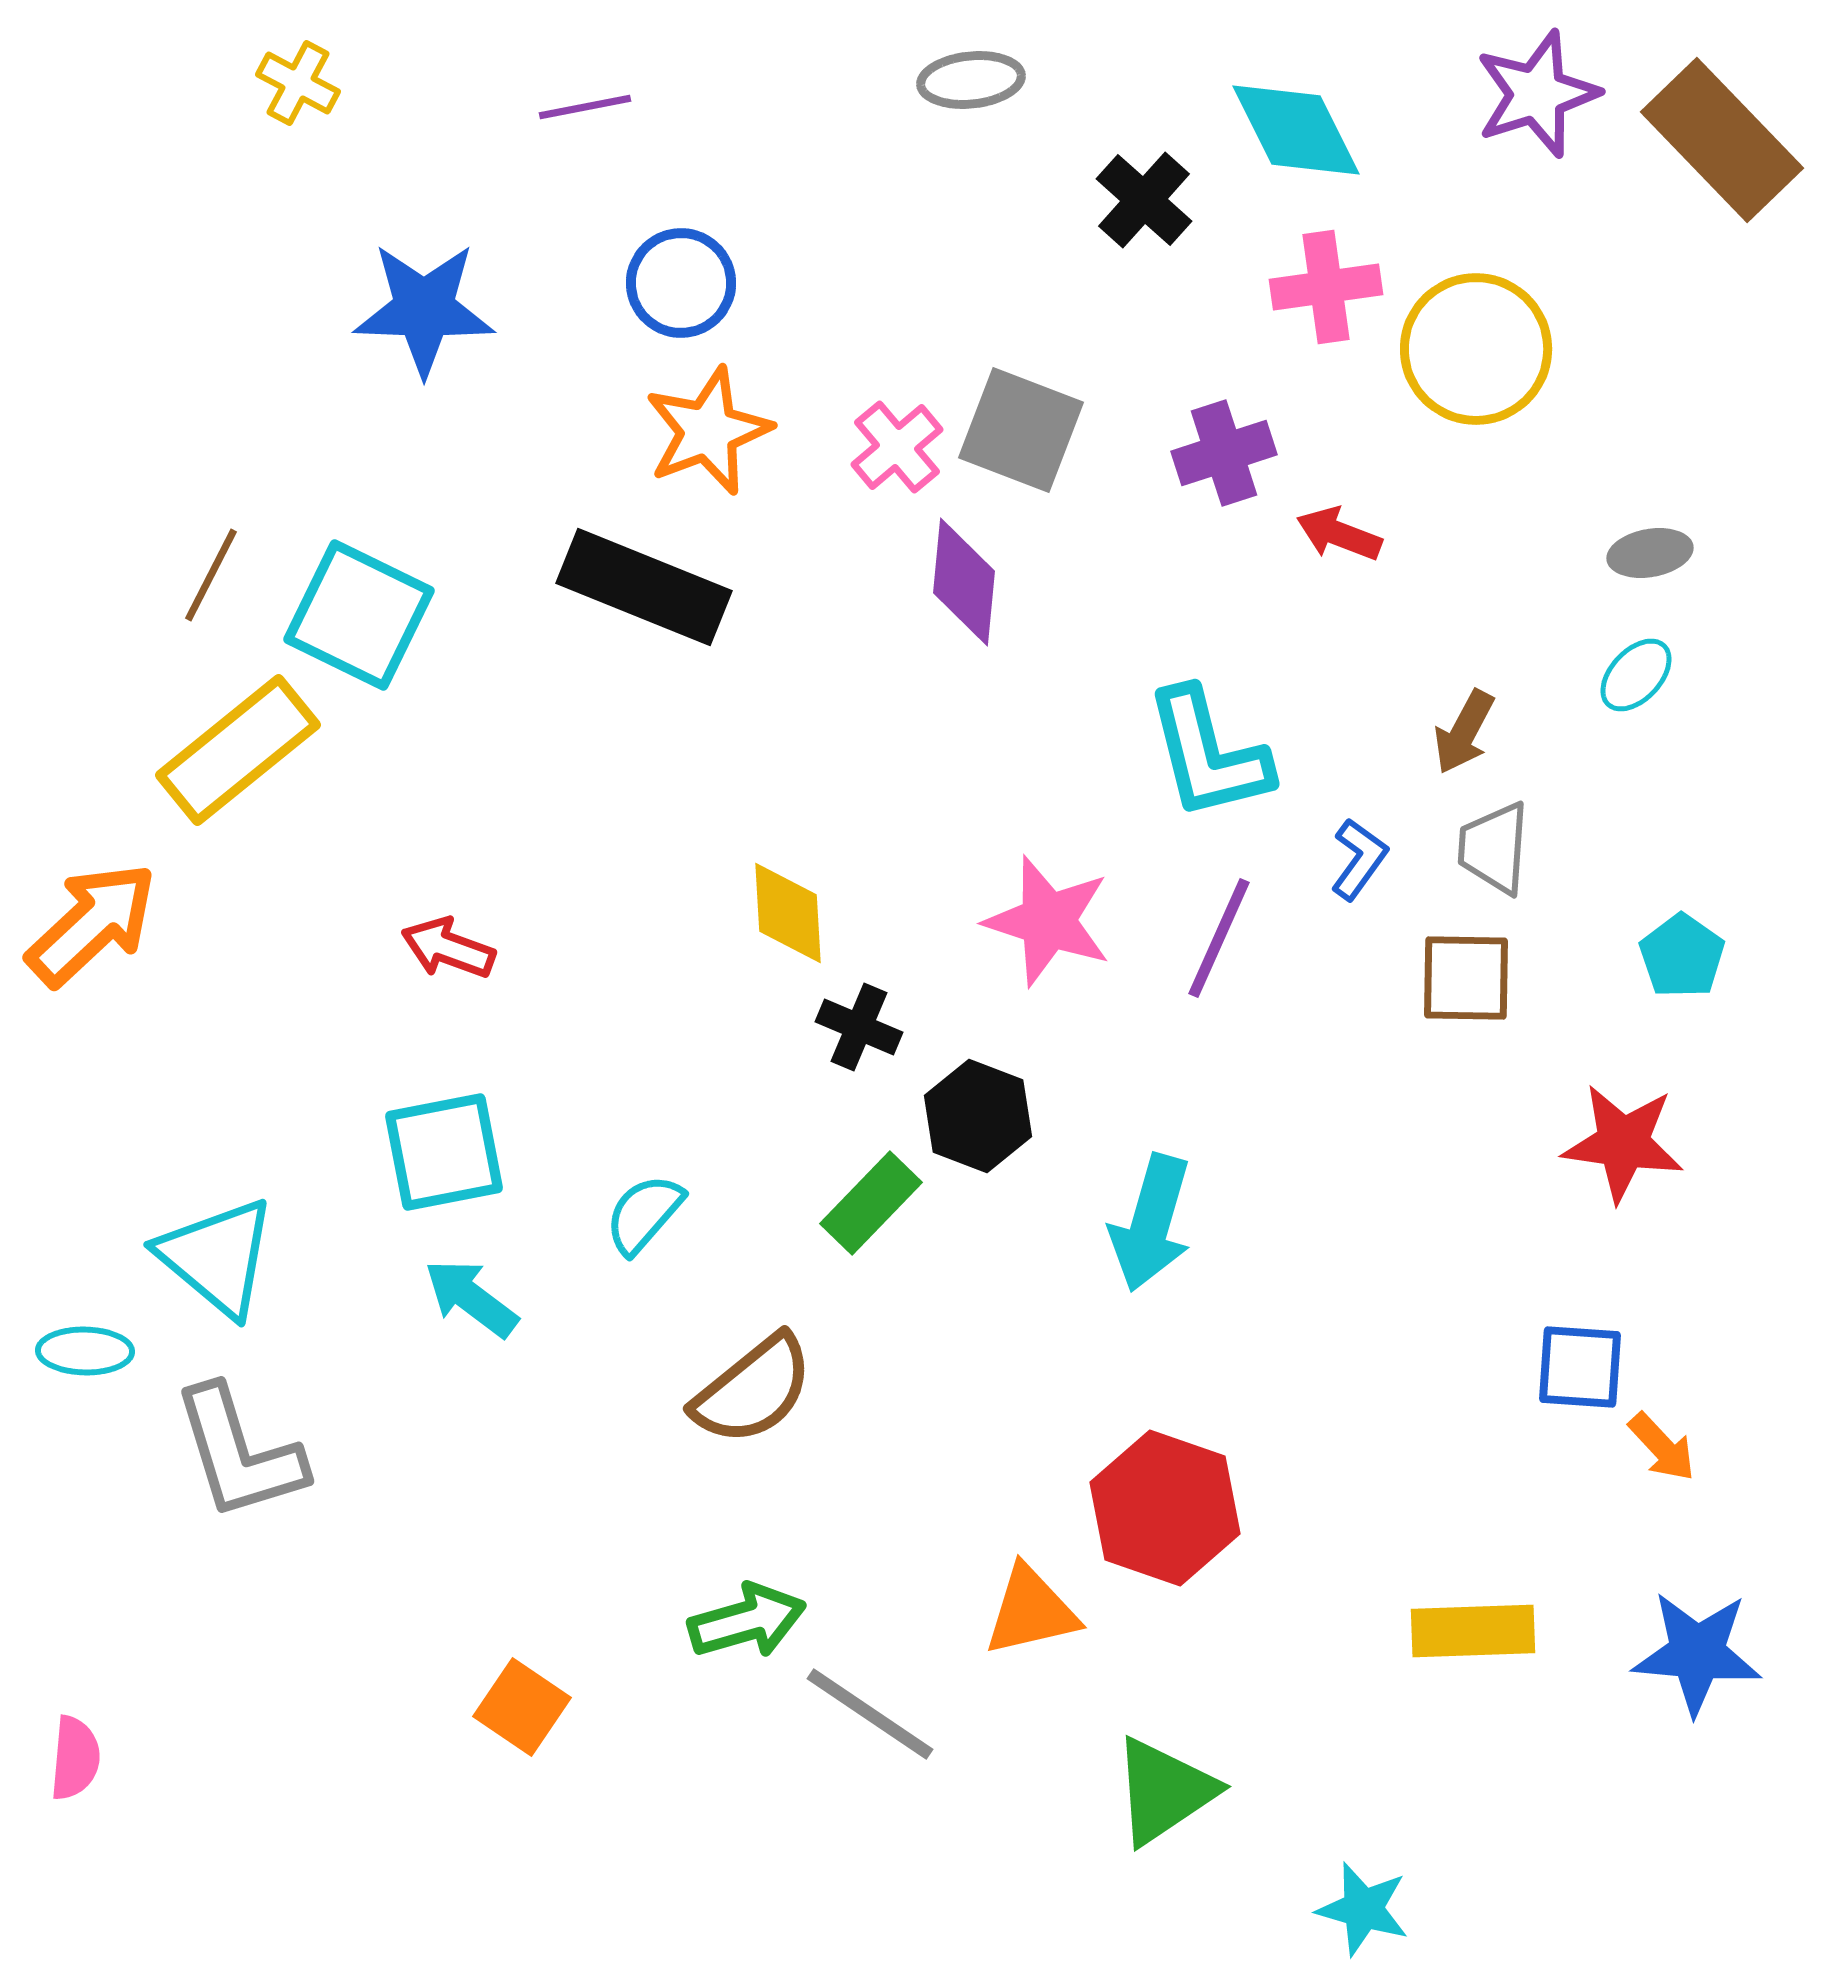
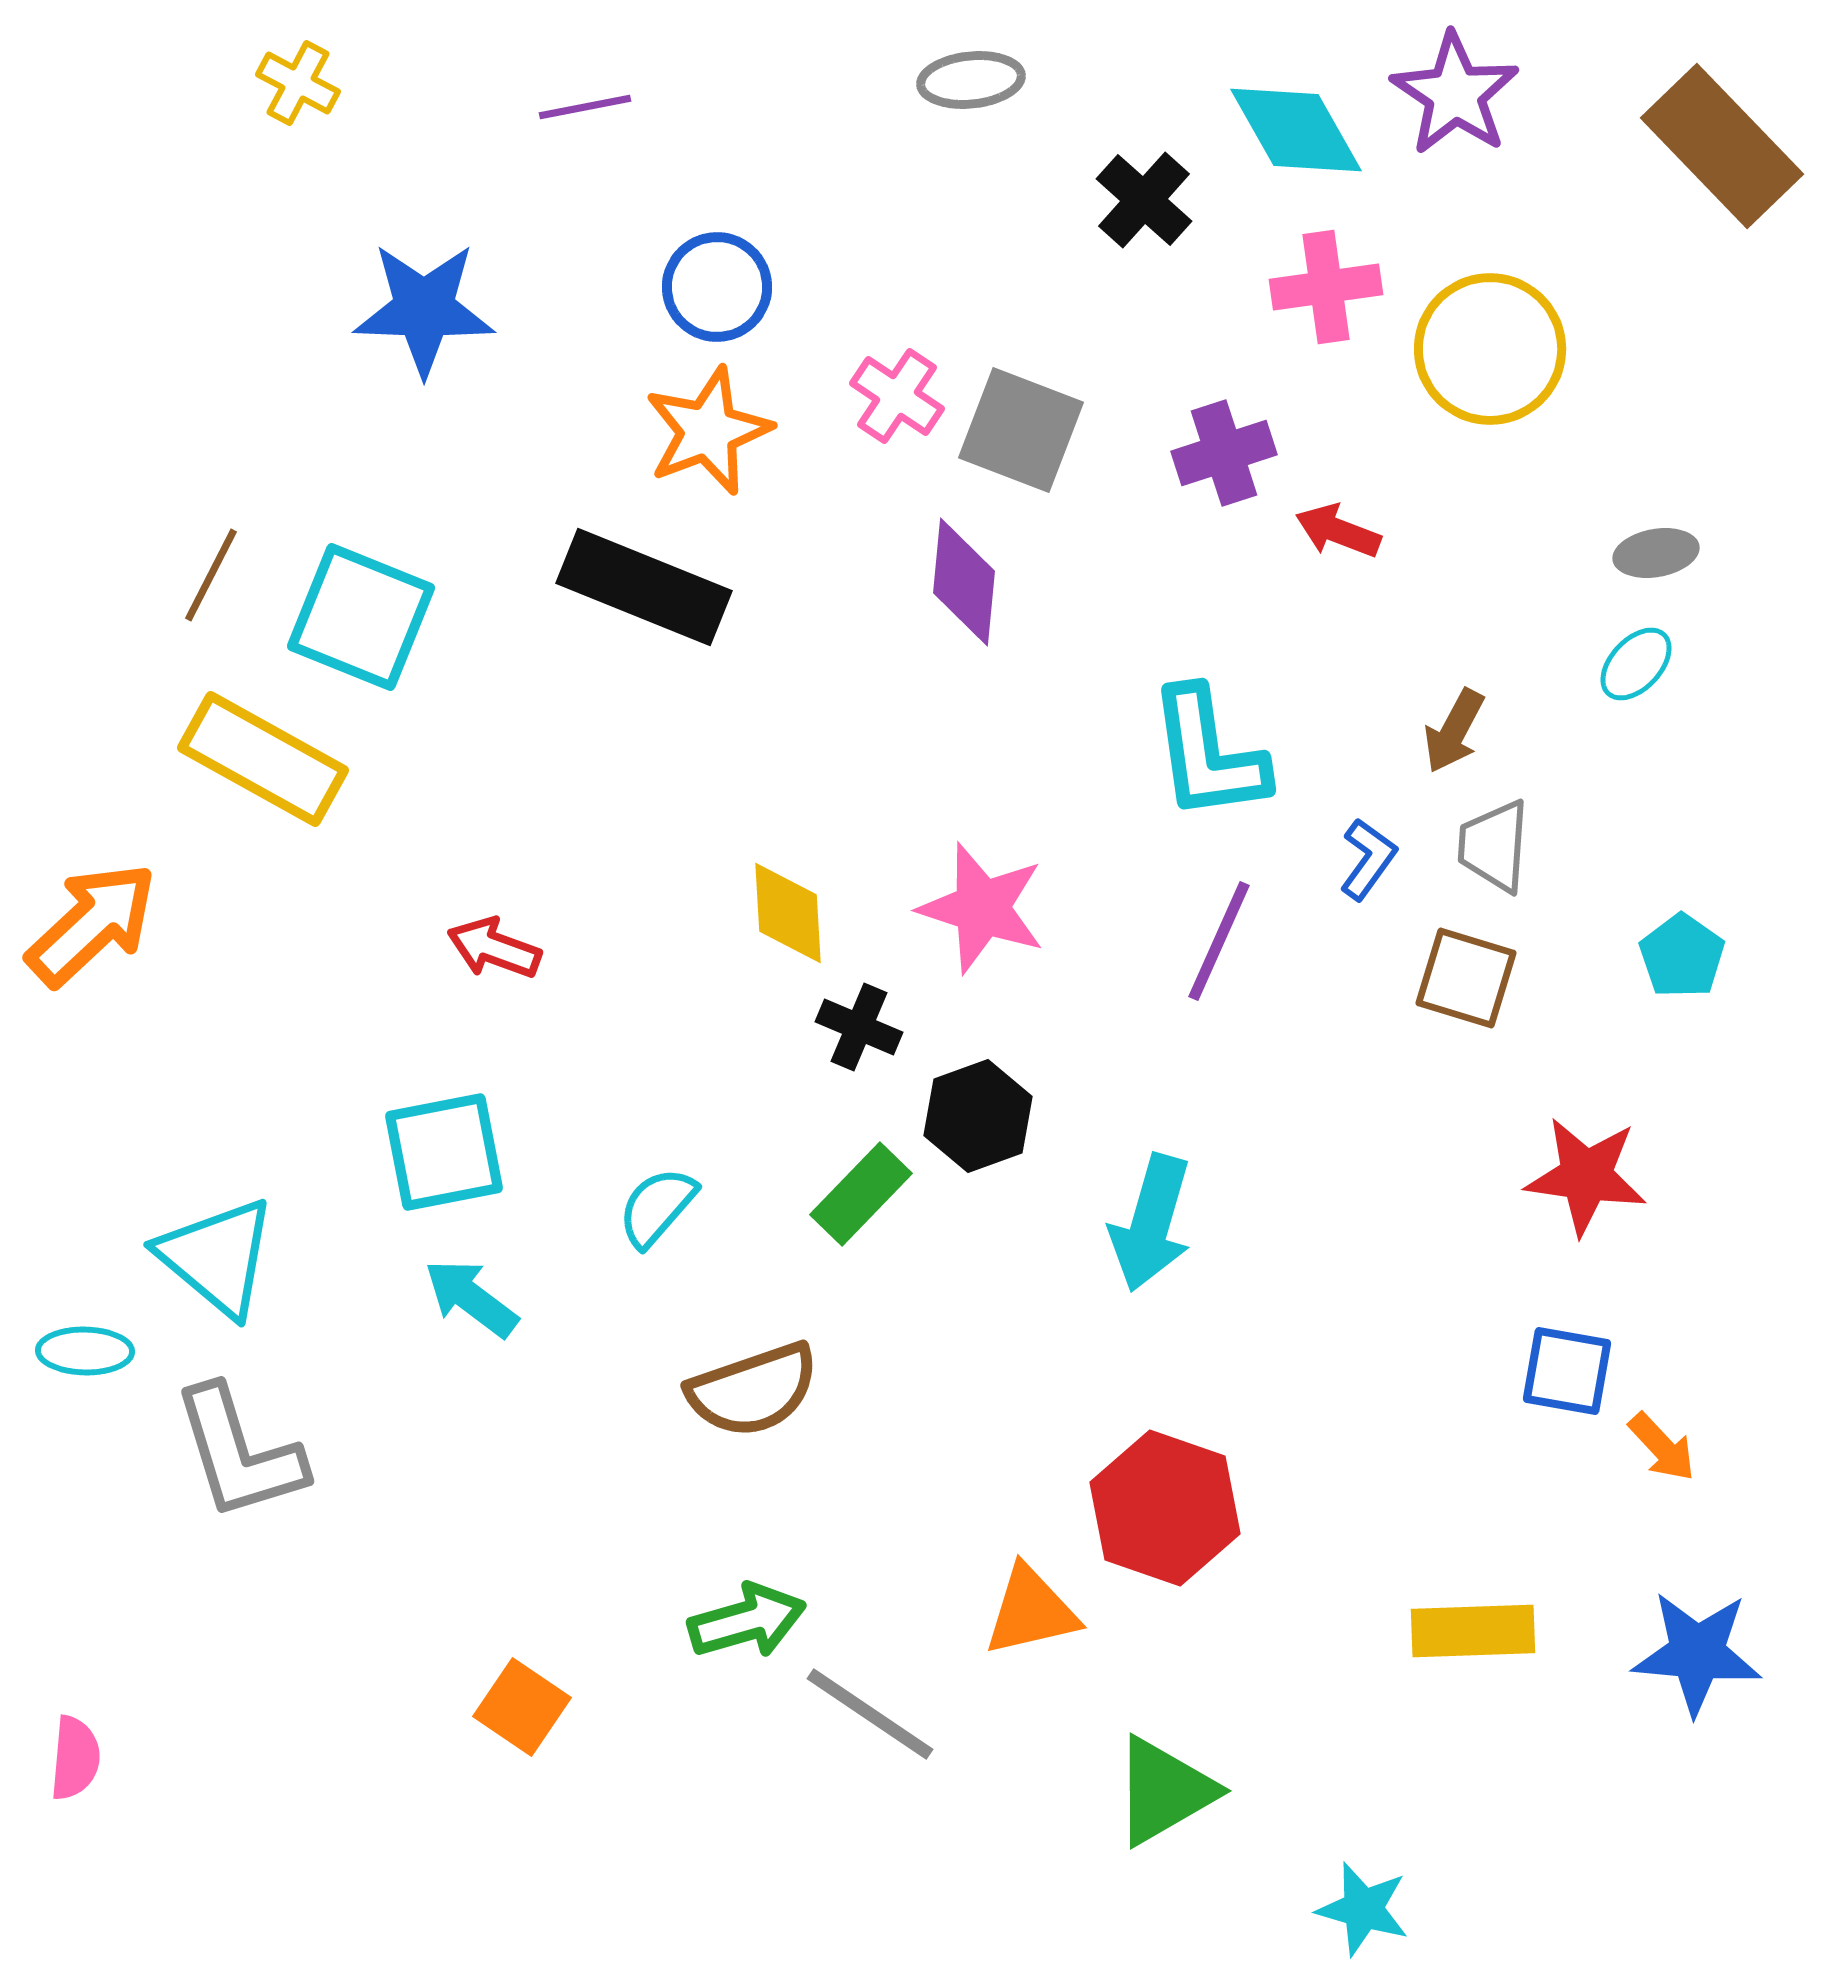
purple star at (1537, 94): moved 82 px left; rotated 20 degrees counterclockwise
cyan diamond at (1296, 130): rotated 3 degrees counterclockwise
brown rectangle at (1722, 140): moved 6 px down
blue circle at (681, 283): moved 36 px right, 4 px down
yellow circle at (1476, 349): moved 14 px right
pink cross at (897, 447): moved 51 px up; rotated 16 degrees counterclockwise
red arrow at (1339, 534): moved 1 px left, 3 px up
gray ellipse at (1650, 553): moved 6 px right
cyan square at (359, 615): moved 2 px right, 2 px down; rotated 4 degrees counterclockwise
cyan ellipse at (1636, 675): moved 11 px up
brown arrow at (1464, 732): moved 10 px left, 1 px up
yellow rectangle at (238, 750): moved 25 px right, 9 px down; rotated 68 degrees clockwise
cyan L-shape at (1208, 754): rotated 6 degrees clockwise
gray trapezoid at (1494, 848): moved 2 px up
blue L-shape at (1359, 859): moved 9 px right
pink star at (1048, 921): moved 66 px left, 13 px up
purple line at (1219, 938): moved 3 px down
red arrow at (448, 948): moved 46 px right
brown square at (1466, 978): rotated 16 degrees clockwise
black hexagon at (978, 1116): rotated 19 degrees clockwise
red star at (1623, 1143): moved 37 px left, 33 px down
green rectangle at (871, 1203): moved 10 px left, 9 px up
cyan semicircle at (644, 1214): moved 13 px right, 7 px up
blue square at (1580, 1367): moved 13 px left, 4 px down; rotated 6 degrees clockwise
brown semicircle at (753, 1390): rotated 20 degrees clockwise
green triangle at (1164, 1791): rotated 4 degrees clockwise
